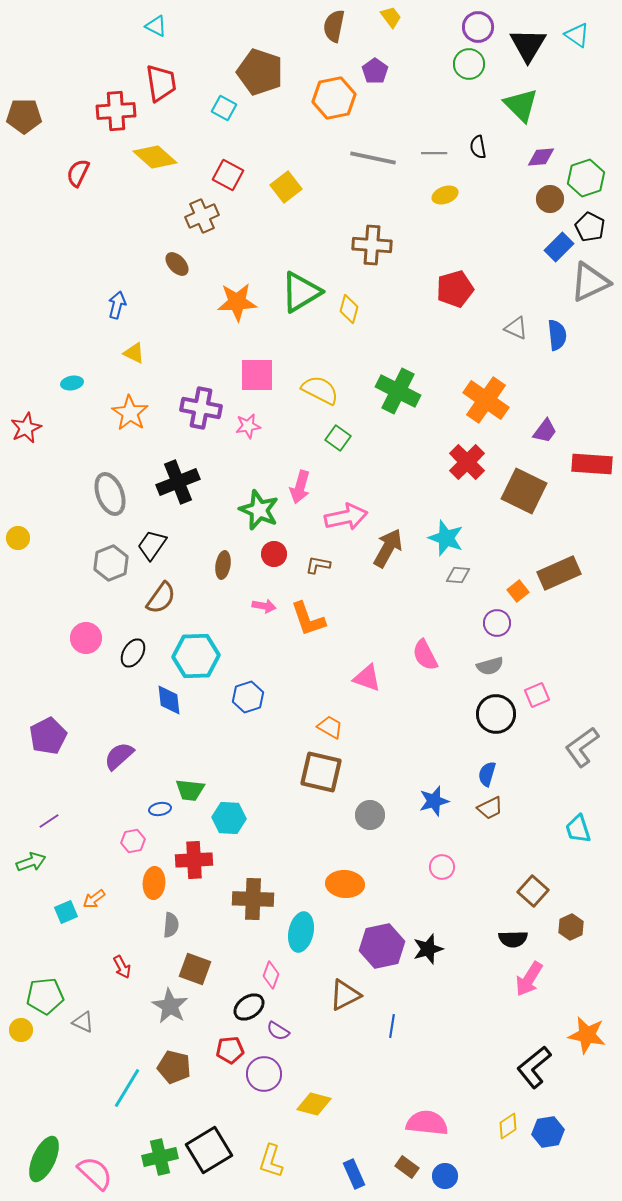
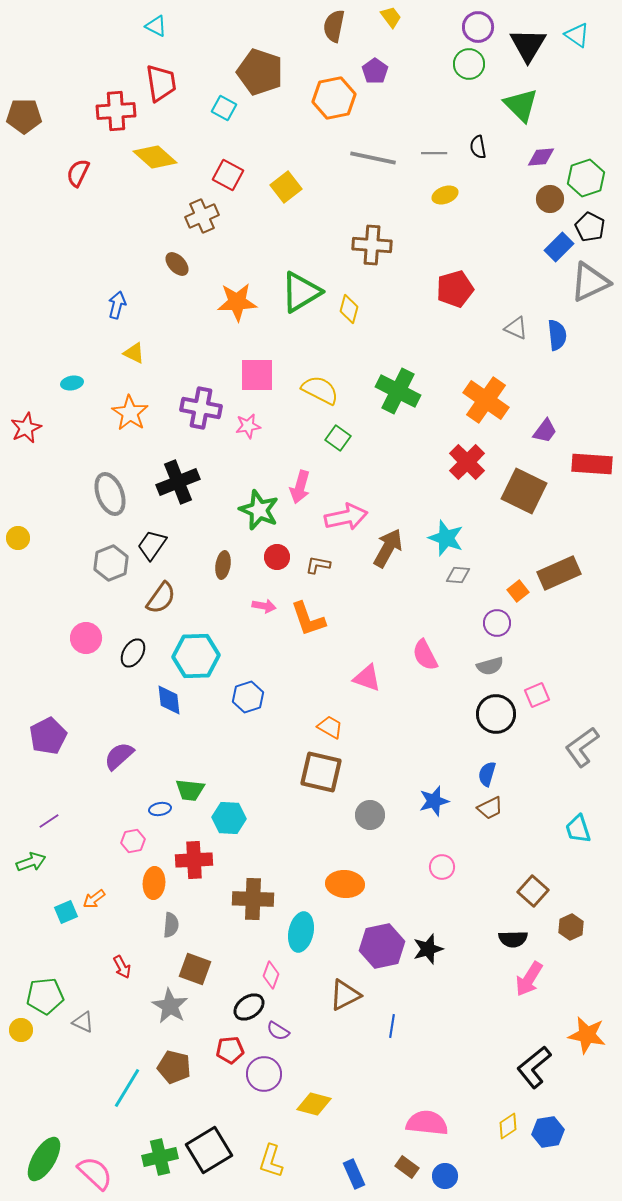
red circle at (274, 554): moved 3 px right, 3 px down
green ellipse at (44, 1159): rotated 6 degrees clockwise
